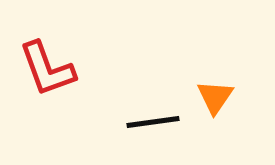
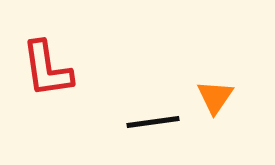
red L-shape: rotated 12 degrees clockwise
